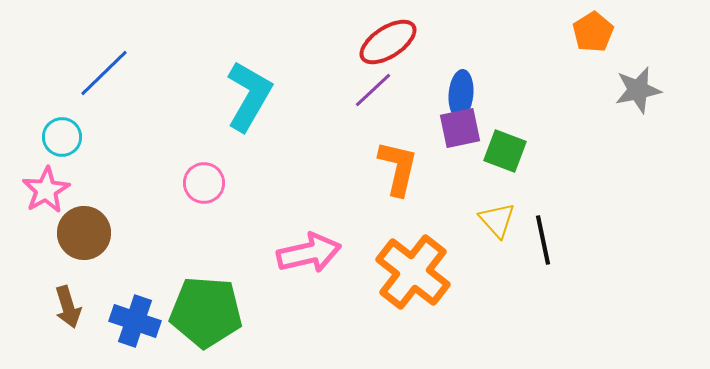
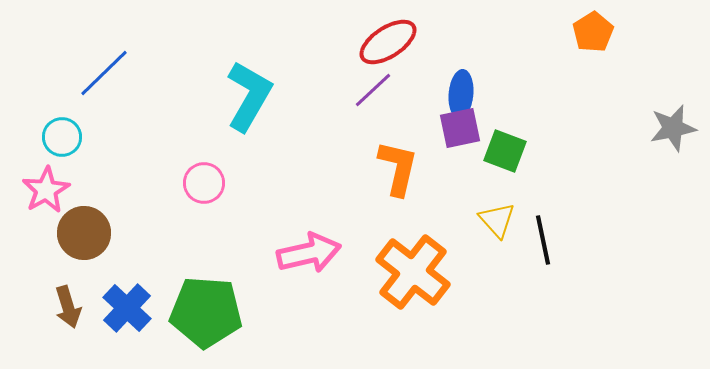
gray star: moved 35 px right, 38 px down
blue cross: moved 8 px left, 13 px up; rotated 24 degrees clockwise
